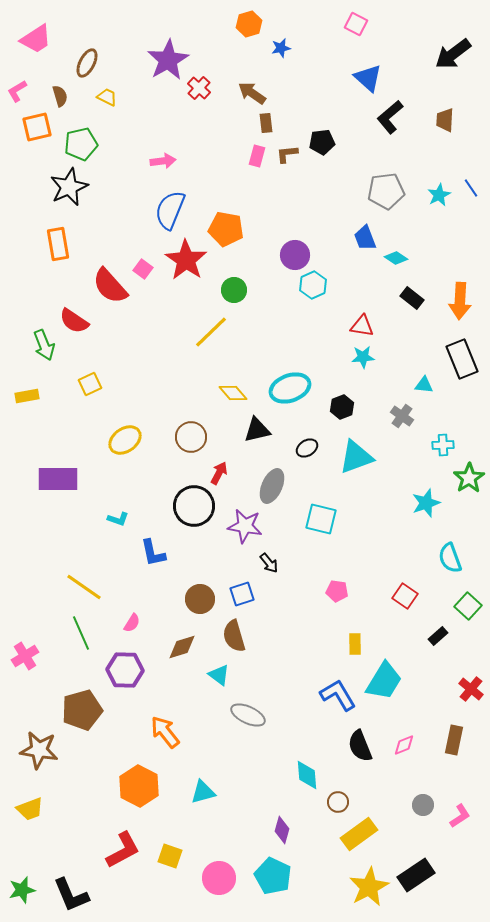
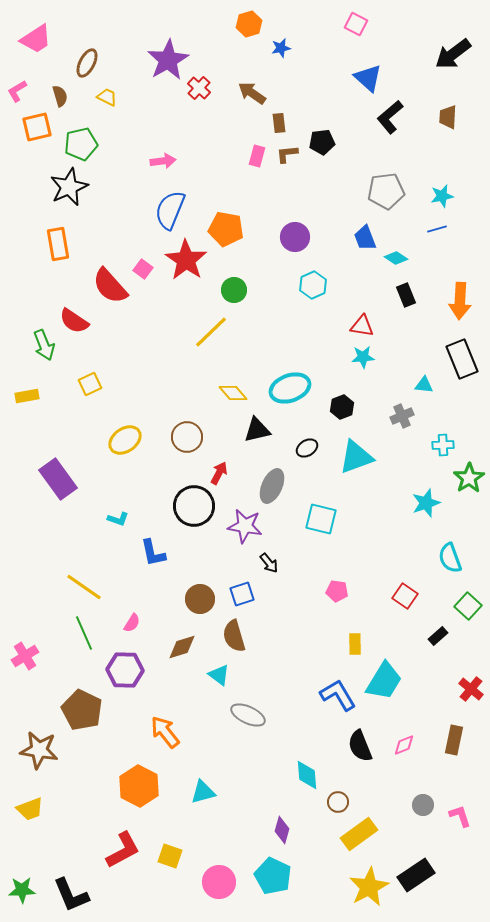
brown trapezoid at (445, 120): moved 3 px right, 3 px up
brown rectangle at (266, 123): moved 13 px right
blue line at (471, 188): moved 34 px left, 41 px down; rotated 72 degrees counterclockwise
cyan star at (439, 195): moved 3 px right, 1 px down; rotated 15 degrees clockwise
purple circle at (295, 255): moved 18 px up
black rectangle at (412, 298): moved 6 px left, 3 px up; rotated 30 degrees clockwise
gray cross at (402, 416): rotated 30 degrees clockwise
brown circle at (191, 437): moved 4 px left
purple rectangle at (58, 479): rotated 54 degrees clockwise
green line at (81, 633): moved 3 px right
brown pentagon at (82, 710): rotated 30 degrees counterclockwise
pink L-shape at (460, 816): rotated 75 degrees counterclockwise
pink circle at (219, 878): moved 4 px down
green star at (22, 890): rotated 12 degrees clockwise
